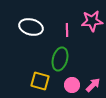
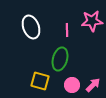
white ellipse: rotated 55 degrees clockwise
